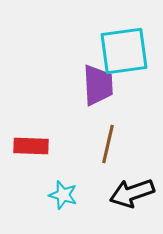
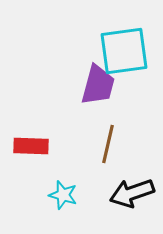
purple trapezoid: rotated 18 degrees clockwise
